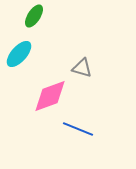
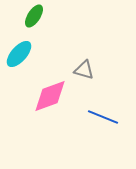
gray triangle: moved 2 px right, 2 px down
blue line: moved 25 px right, 12 px up
